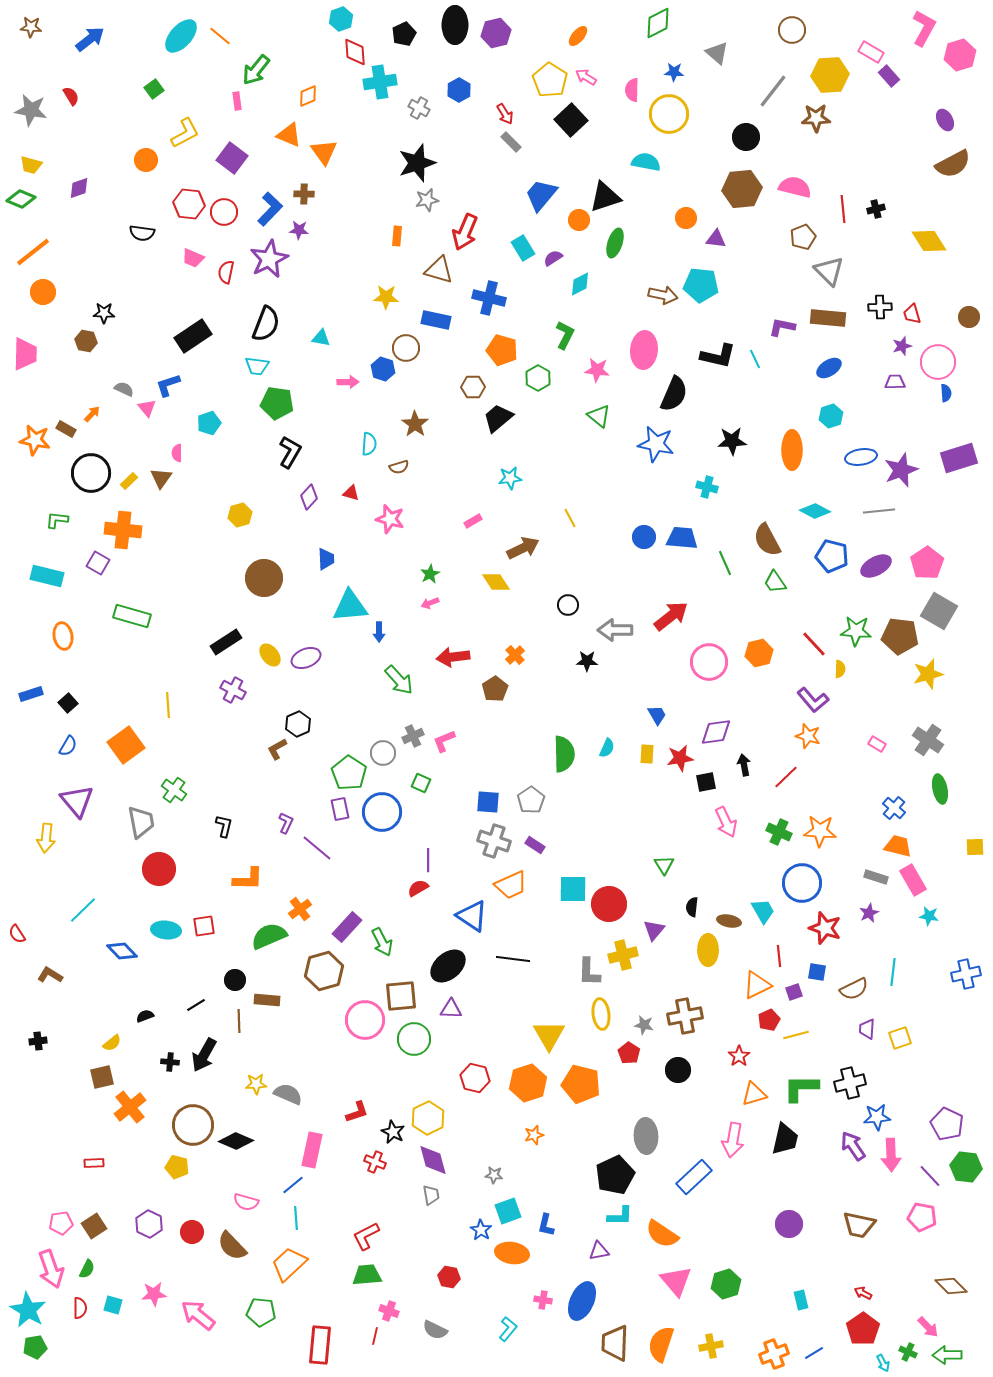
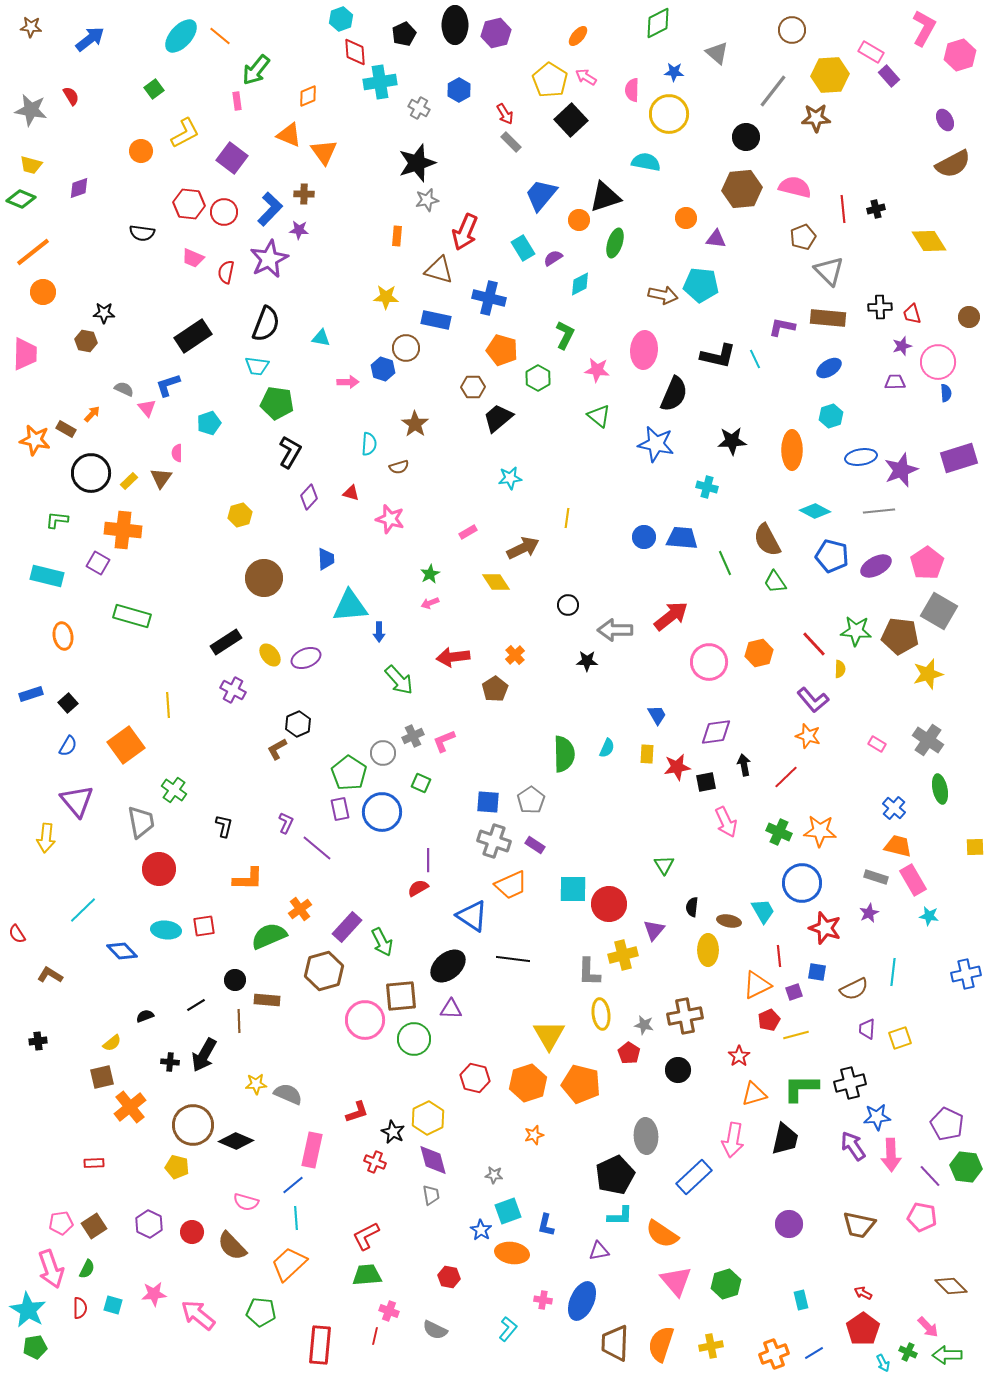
orange circle at (146, 160): moved 5 px left, 9 px up
yellow line at (570, 518): moved 3 px left; rotated 36 degrees clockwise
pink rectangle at (473, 521): moved 5 px left, 11 px down
red star at (680, 758): moved 3 px left, 9 px down
